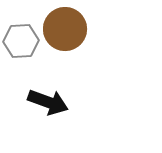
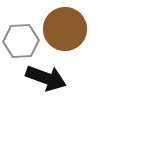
black arrow: moved 2 px left, 24 px up
